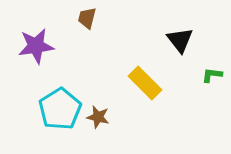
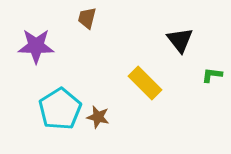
purple star: rotated 9 degrees clockwise
